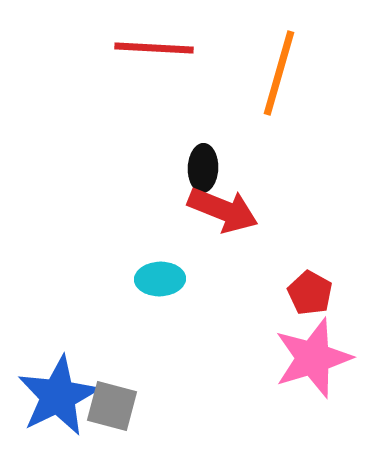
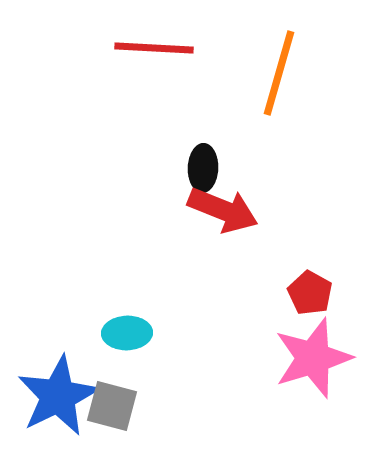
cyan ellipse: moved 33 px left, 54 px down
